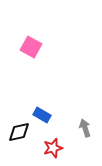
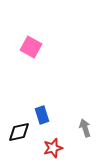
blue rectangle: rotated 42 degrees clockwise
